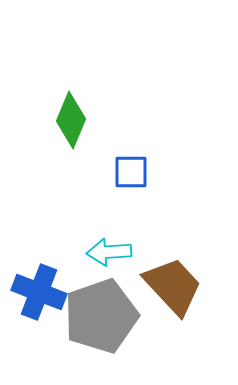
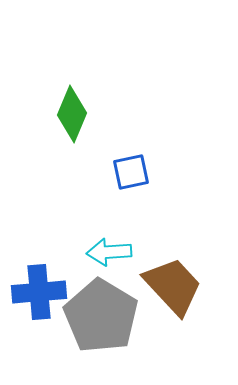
green diamond: moved 1 px right, 6 px up
blue square: rotated 12 degrees counterclockwise
blue cross: rotated 26 degrees counterclockwise
gray pentagon: rotated 22 degrees counterclockwise
